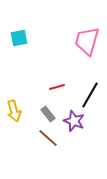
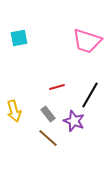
pink trapezoid: rotated 88 degrees counterclockwise
